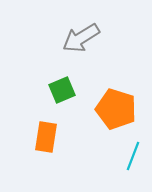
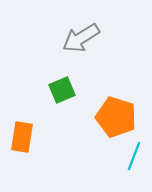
orange pentagon: moved 8 px down
orange rectangle: moved 24 px left
cyan line: moved 1 px right
